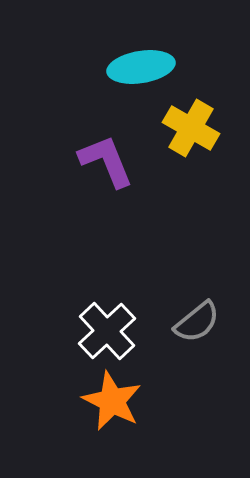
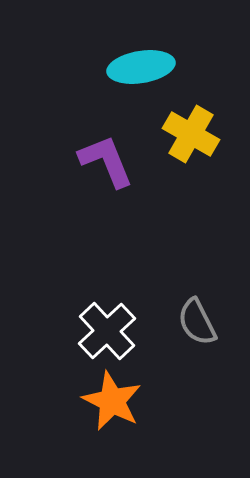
yellow cross: moved 6 px down
gray semicircle: rotated 102 degrees clockwise
